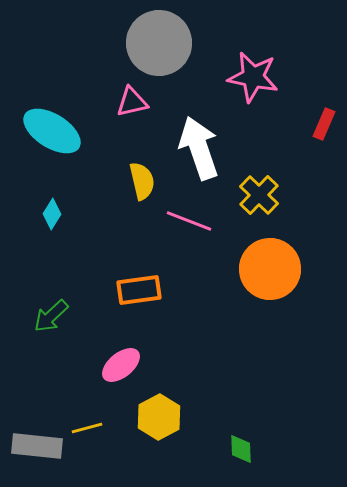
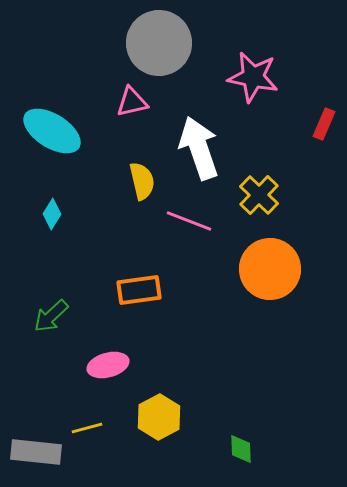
pink ellipse: moved 13 px left; rotated 24 degrees clockwise
gray rectangle: moved 1 px left, 6 px down
